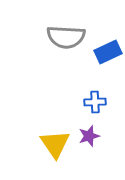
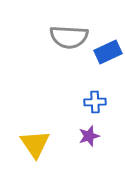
gray semicircle: moved 3 px right
yellow triangle: moved 20 px left
